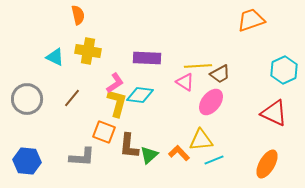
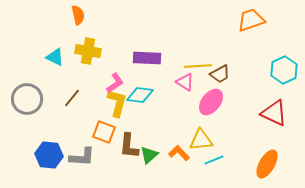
blue hexagon: moved 22 px right, 6 px up
